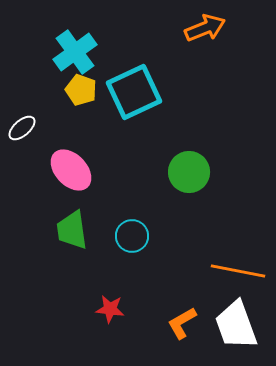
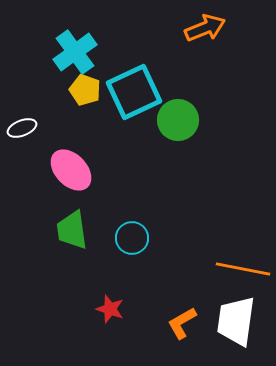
yellow pentagon: moved 4 px right
white ellipse: rotated 20 degrees clockwise
green circle: moved 11 px left, 52 px up
cyan circle: moved 2 px down
orange line: moved 5 px right, 2 px up
red star: rotated 12 degrees clockwise
white trapezoid: moved 4 px up; rotated 28 degrees clockwise
